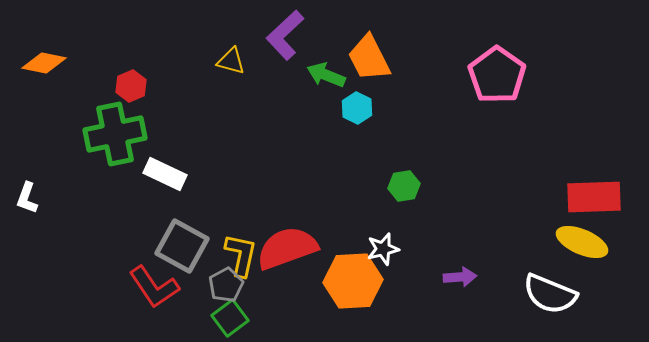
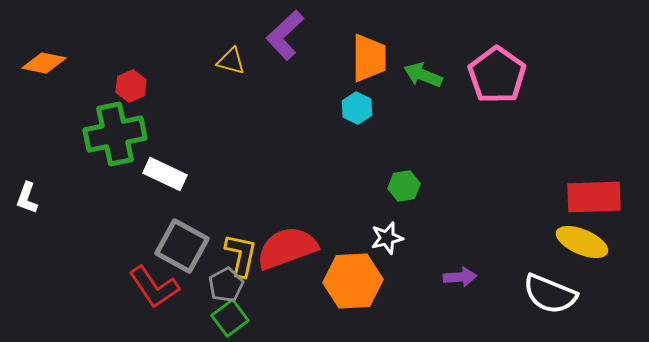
orange trapezoid: rotated 153 degrees counterclockwise
green arrow: moved 97 px right
white star: moved 4 px right, 11 px up
